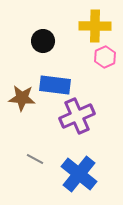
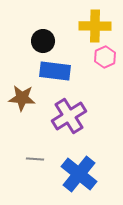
blue rectangle: moved 14 px up
purple cross: moved 8 px left; rotated 8 degrees counterclockwise
gray line: rotated 24 degrees counterclockwise
